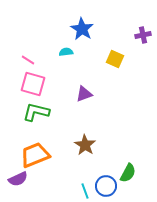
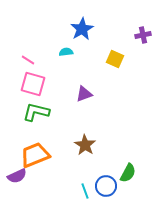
blue star: rotated 10 degrees clockwise
purple semicircle: moved 1 px left, 3 px up
